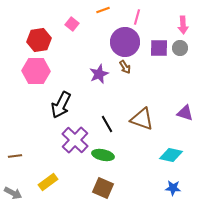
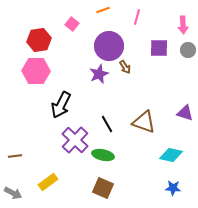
purple circle: moved 16 px left, 4 px down
gray circle: moved 8 px right, 2 px down
brown triangle: moved 2 px right, 3 px down
